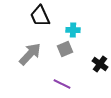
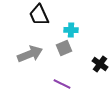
black trapezoid: moved 1 px left, 1 px up
cyan cross: moved 2 px left
gray square: moved 1 px left, 1 px up
gray arrow: rotated 25 degrees clockwise
